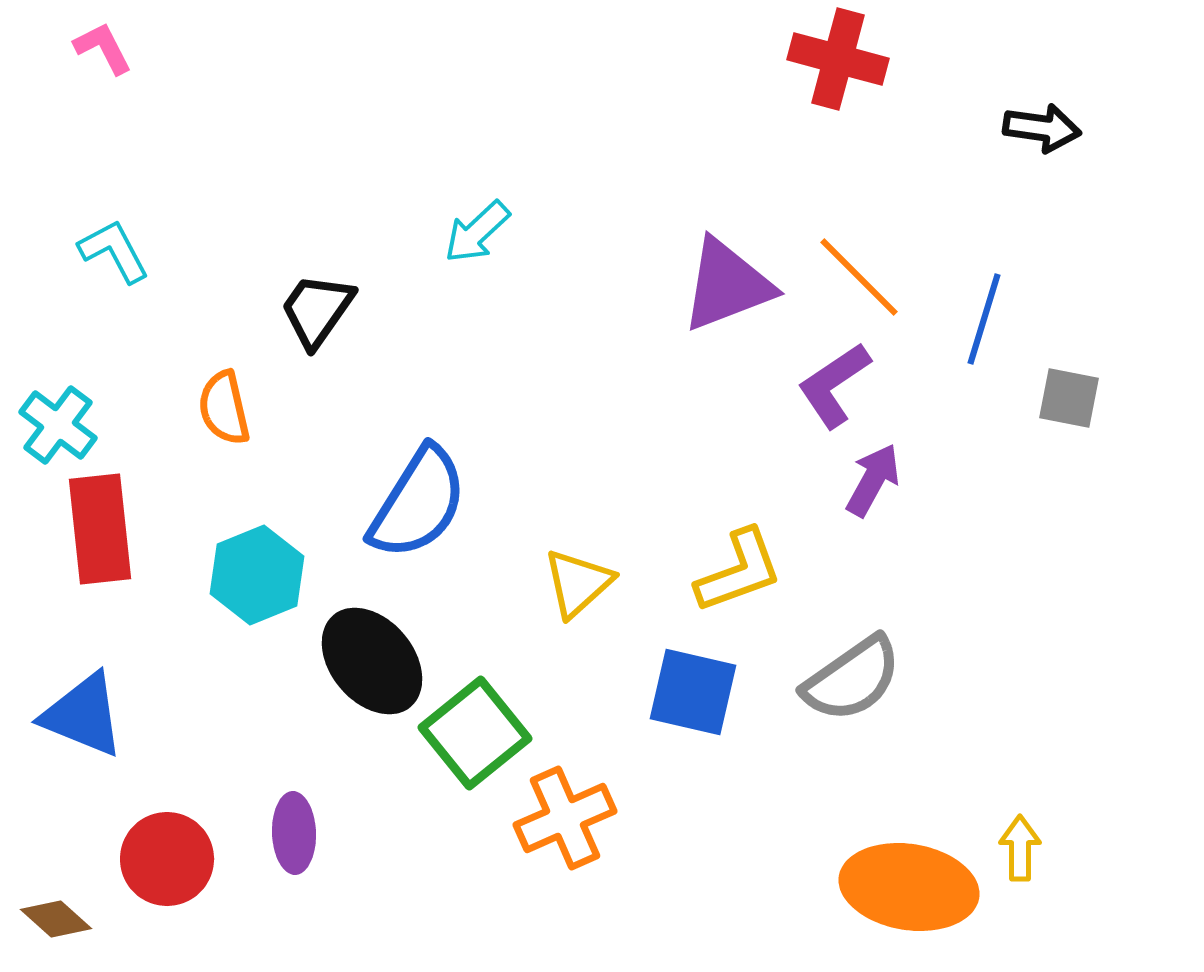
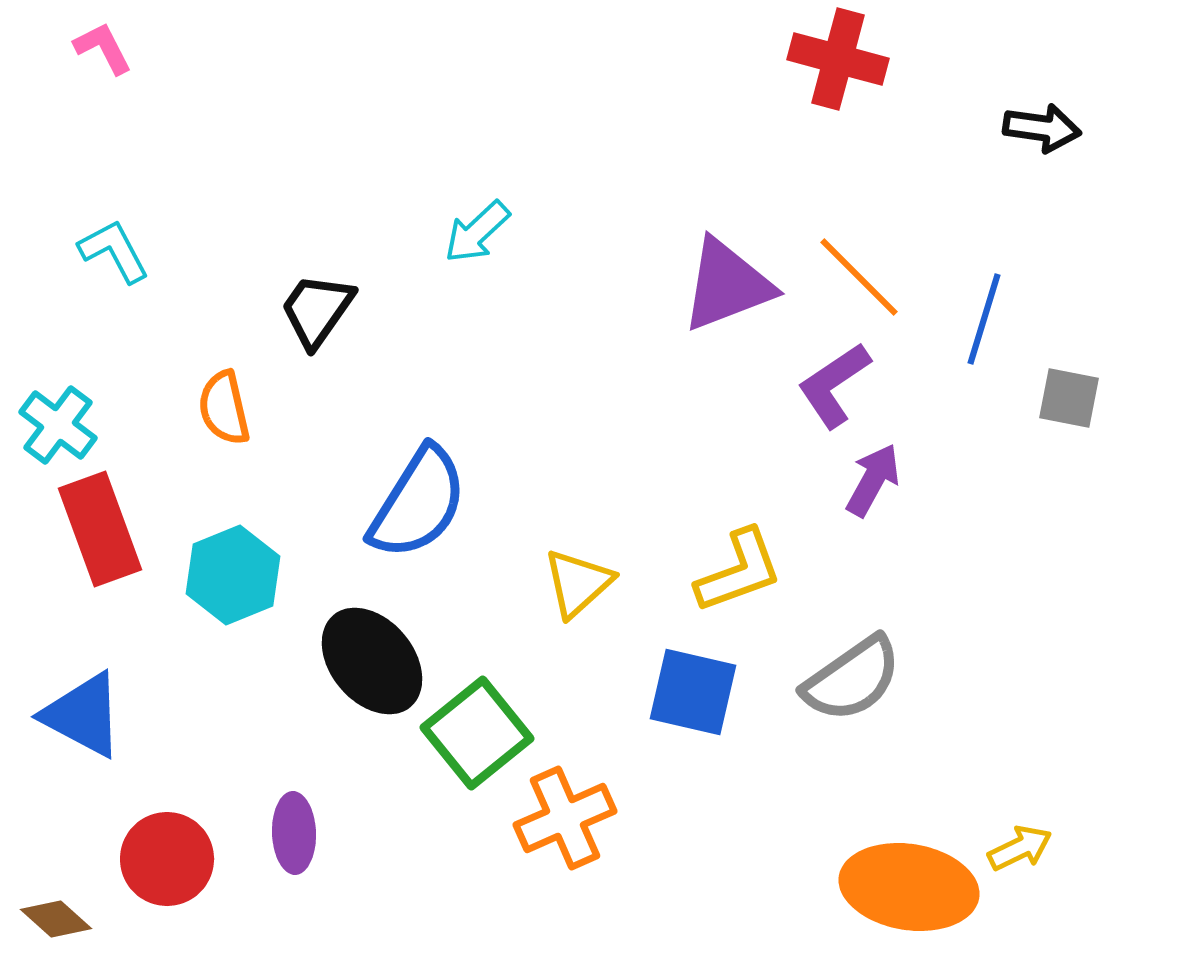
red rectangle: rotated 14 degrees counterclockwise
cyan hexagon: moved 24 px left
blue triangle: rotated 6 degrees clockwise
green square: moved 2 px right
yellow arrow: rotated 64 degrees clockwise
